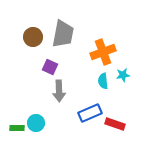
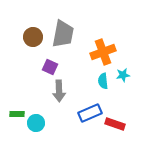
green rectangle: moved 14 px up
